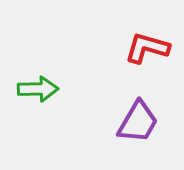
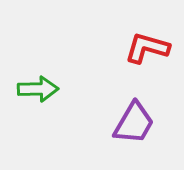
purple trapezoid: moved 4 px left, 1 px down
